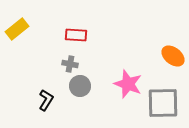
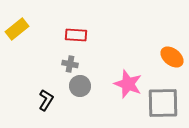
orange ellipse: moved 1 px left, 1 px down
